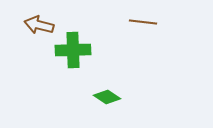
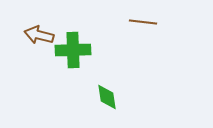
brown arrow: moved 10 px down
green diamond: rotated 48 degrees clockwise
